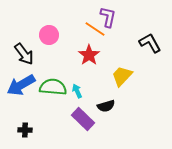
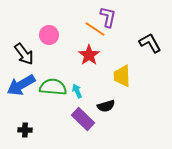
yellow trapezoid: rotated 45 degrees counterclockwise
